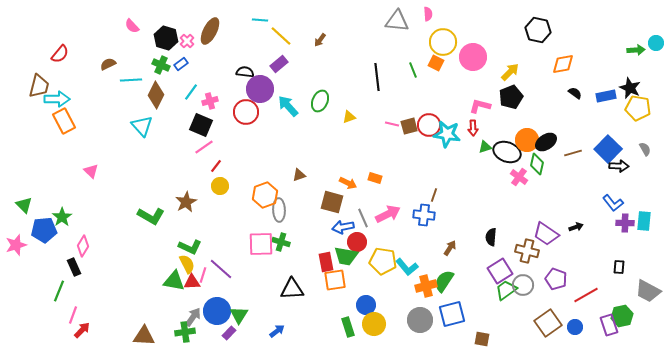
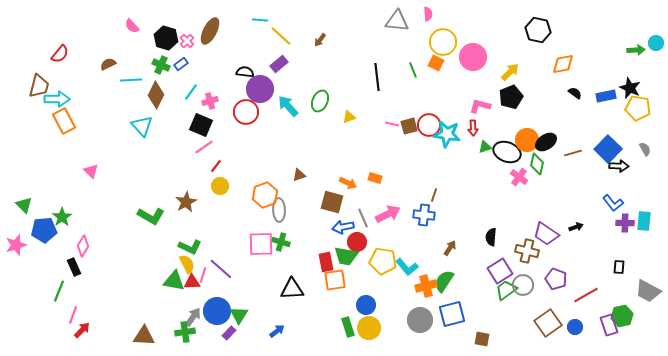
yellow circle at (374, 324): moved 5 px left, 4 px down
